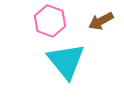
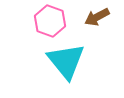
brown arrow: moved 4 px left, 4 px up
